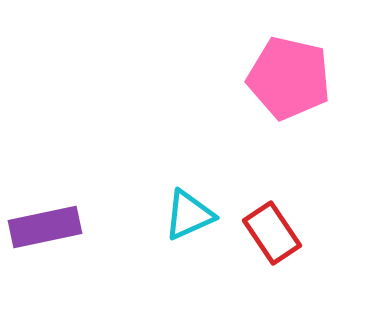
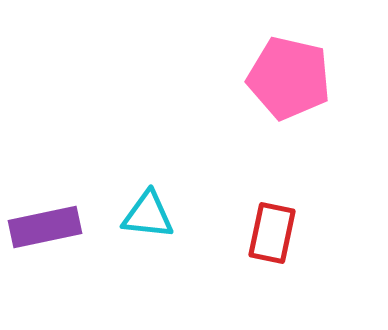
cyan triangle: moved 41 px left; rotated 30 degrees clockwise
red rectangle: rotated 46 degrees clockwise
